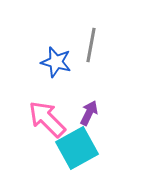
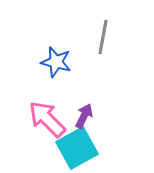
gray line: moved 12 px right, 8 px up
purple arrow: moved 5 px left, 3 px down
